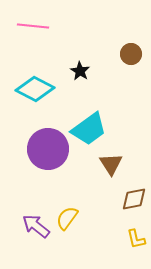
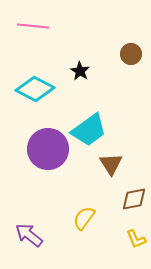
cyan trapezoid: moved 1 px down
yellow semicircle: moved 17 px right
purple arrow: moved 7 px left, 9 px down
yellow L-shape: rotated 10 degrees counterclockwise
